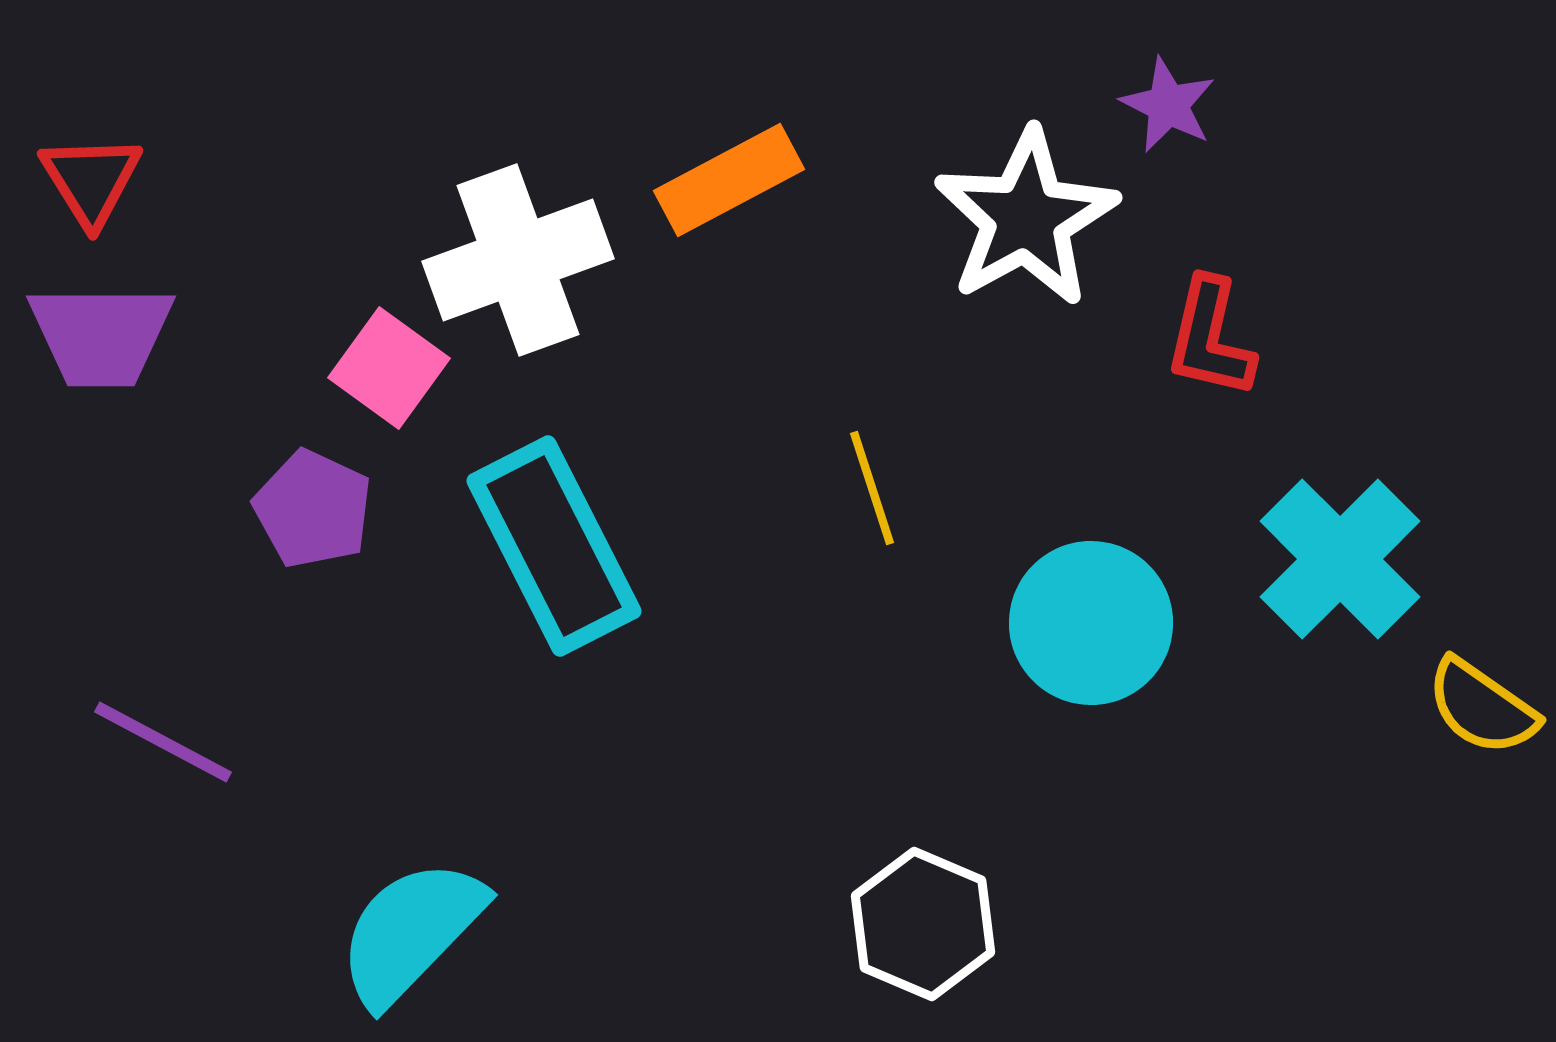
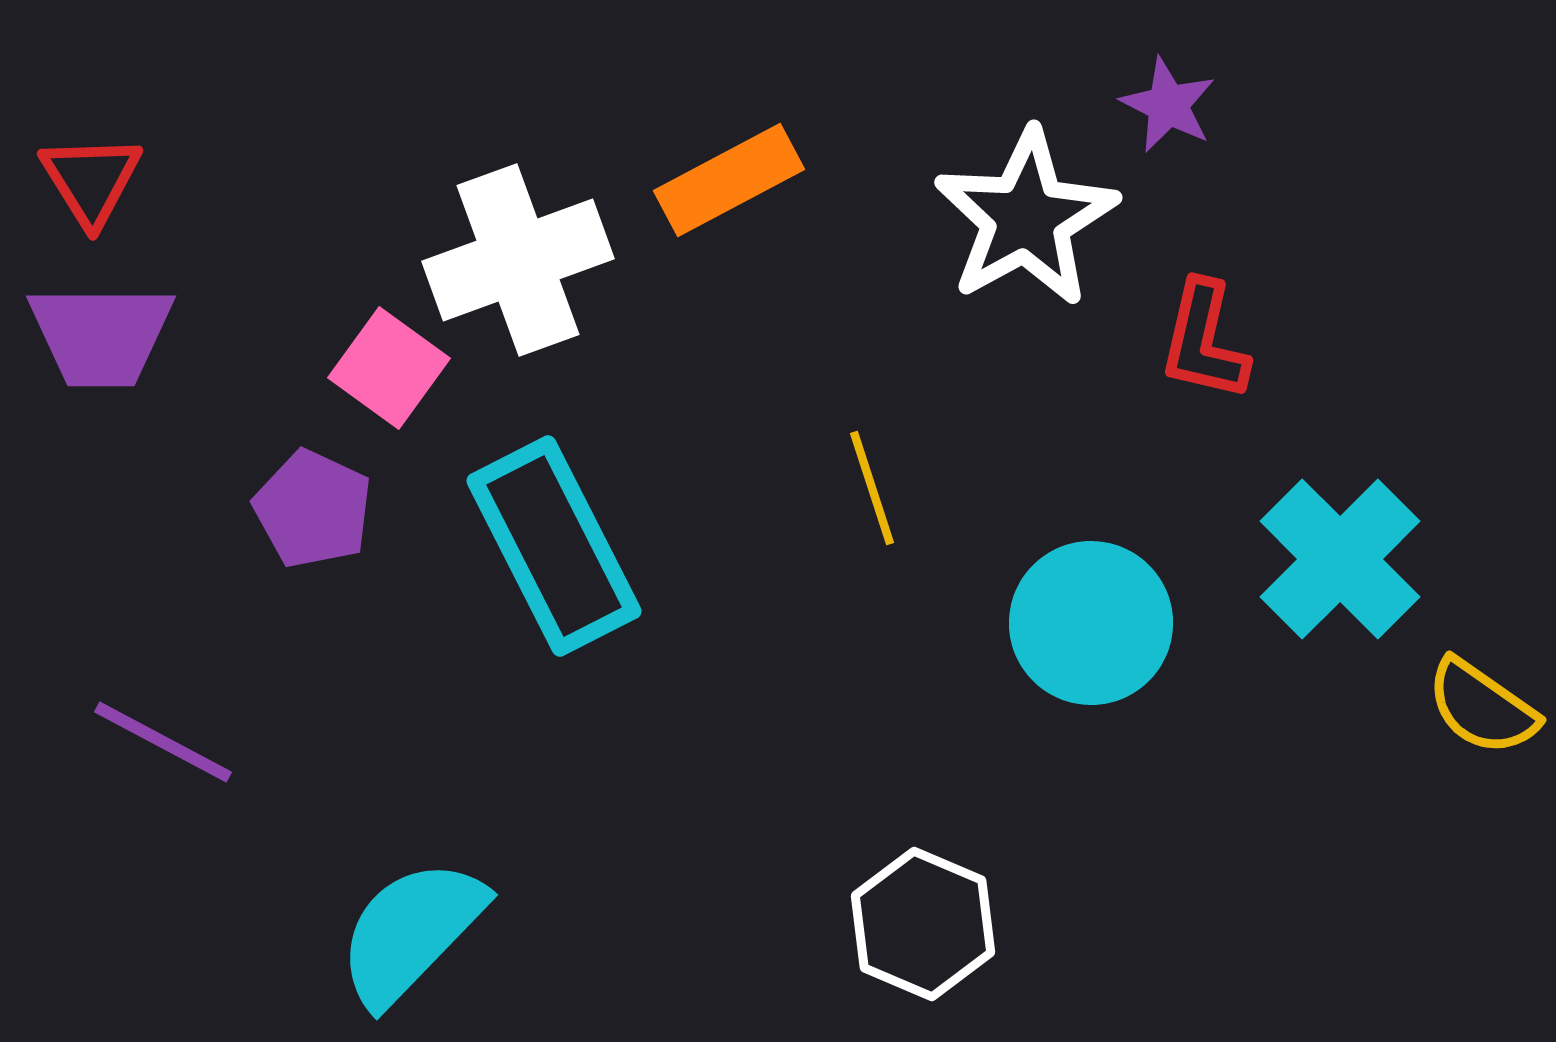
red L-shape: moved 6 px left, 3 px down
